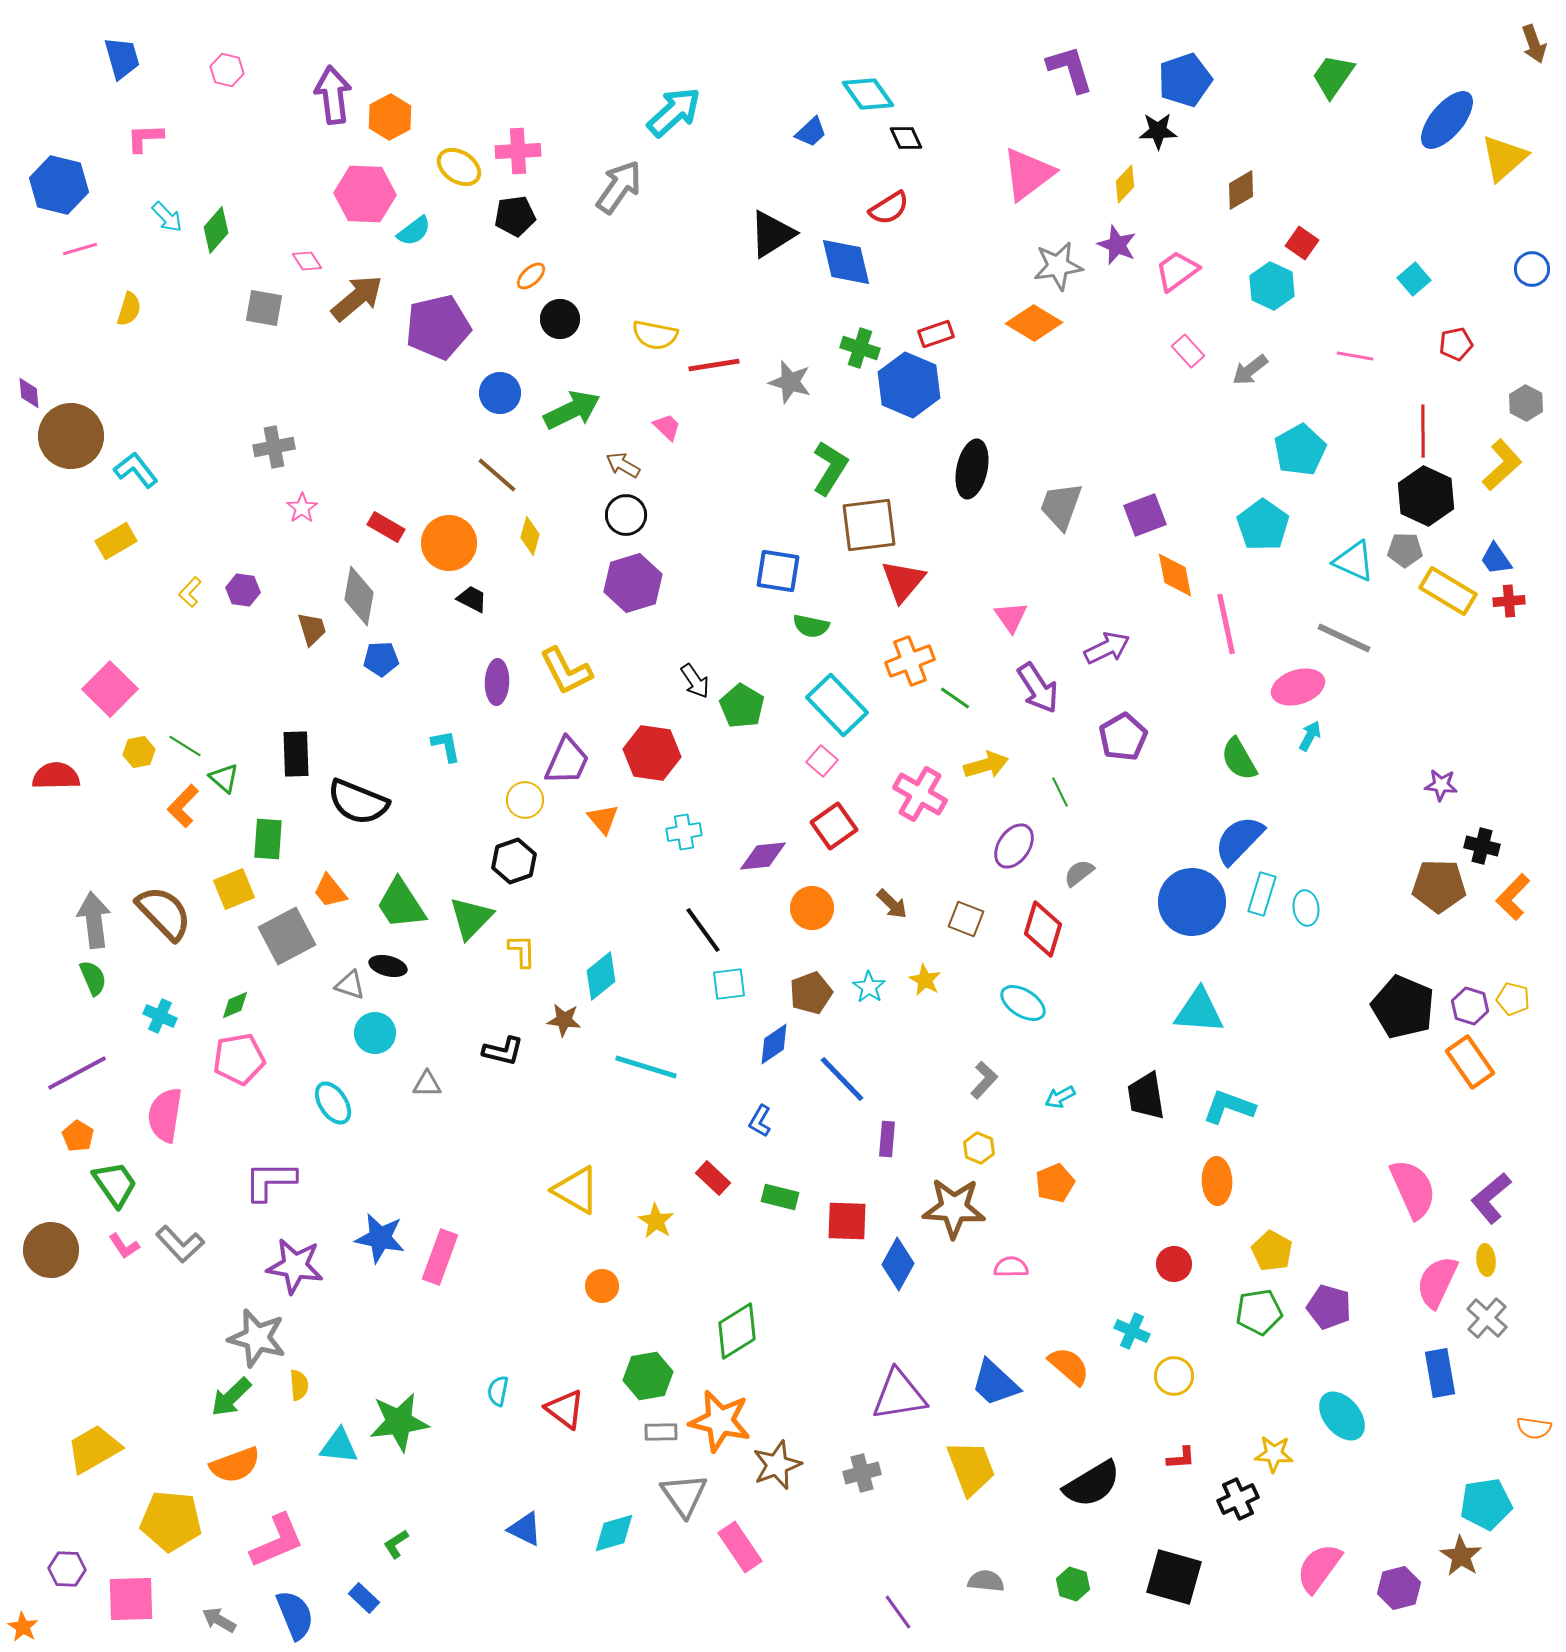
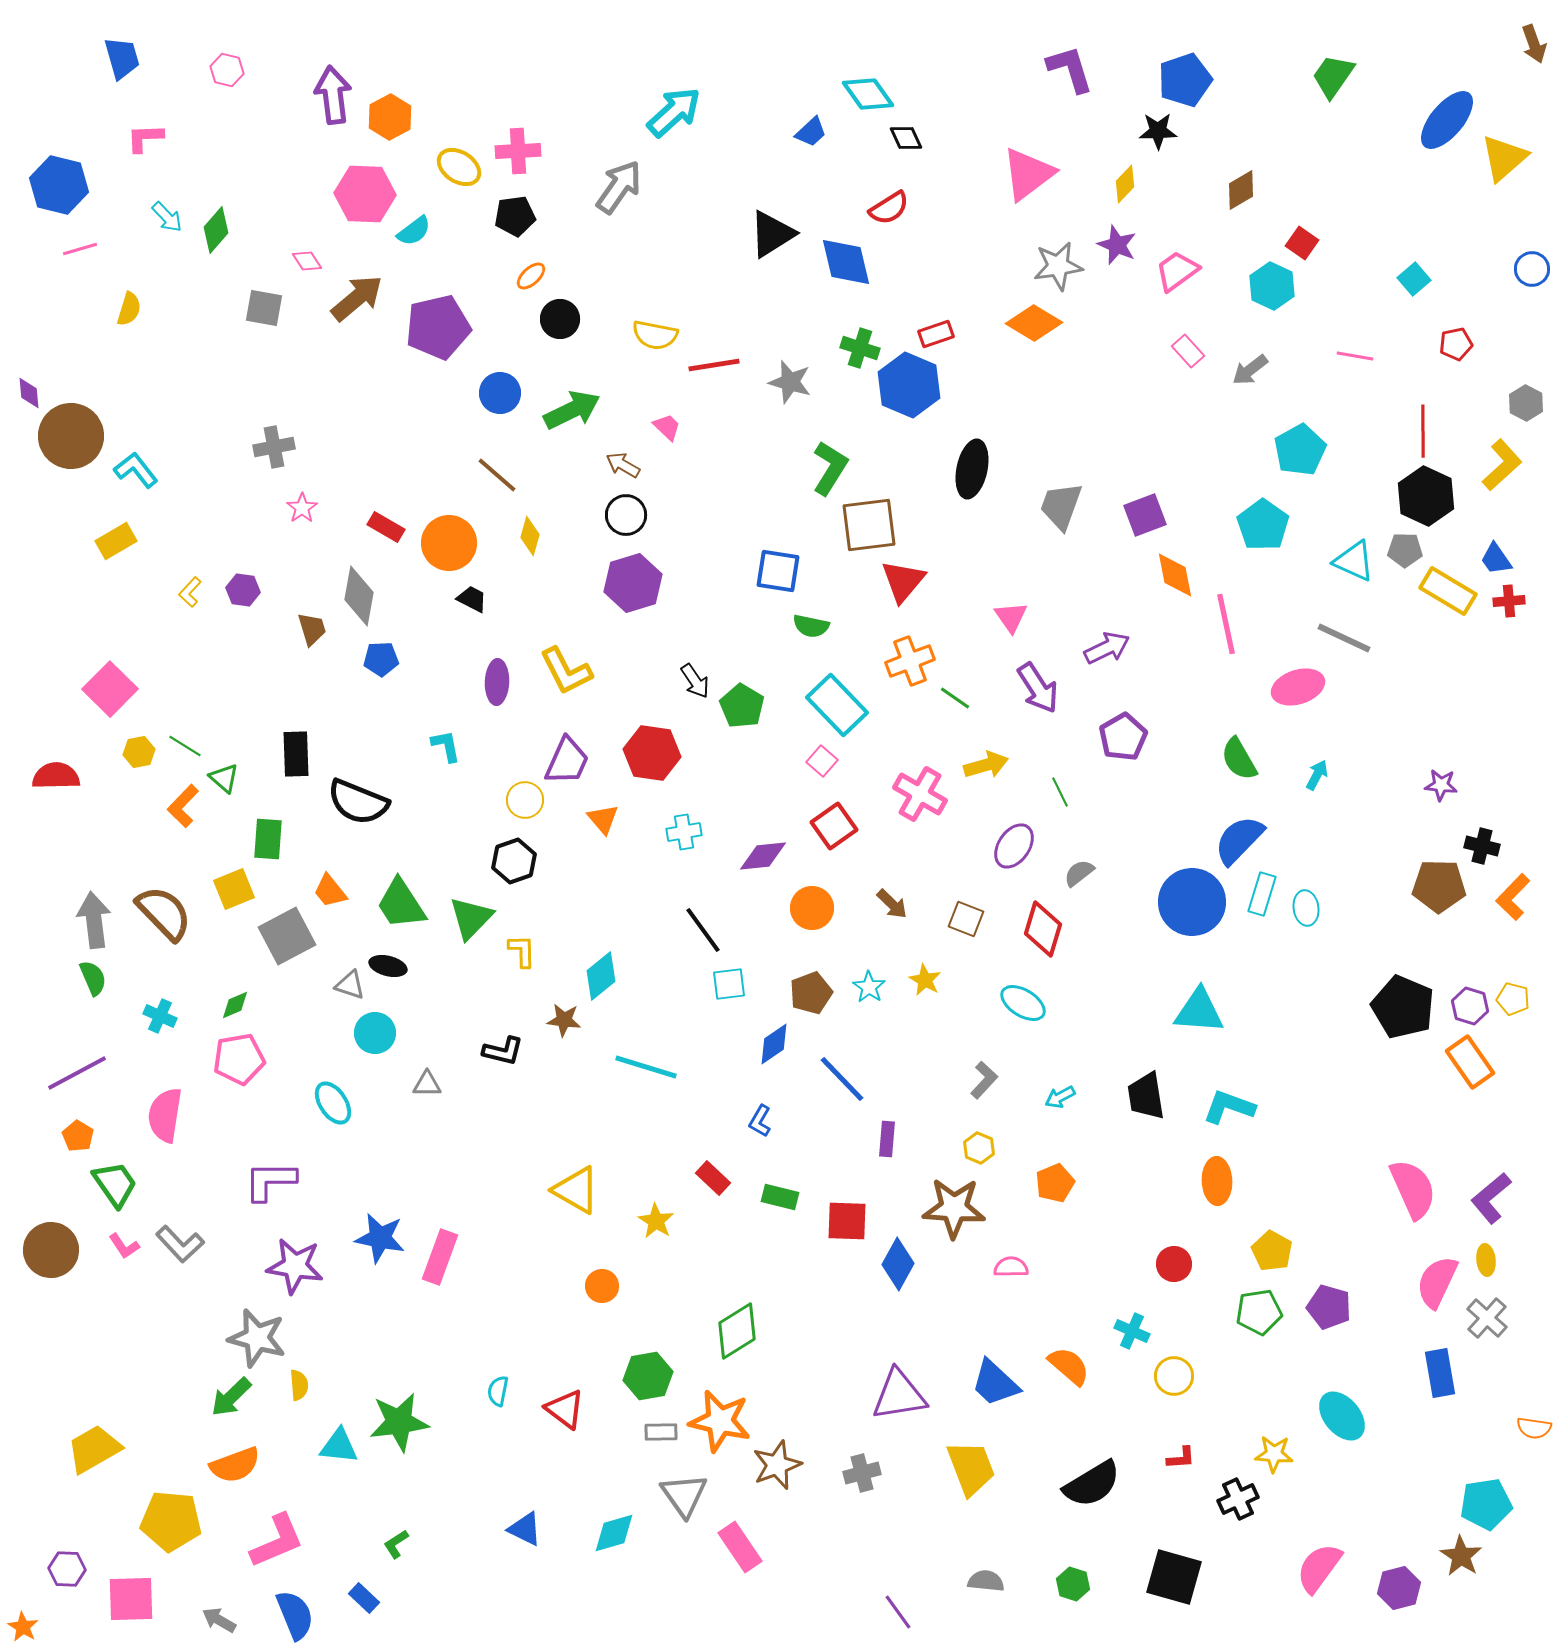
cyan arrow at (1310, 736): moved 7 px right, 39 px down
